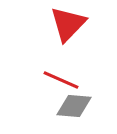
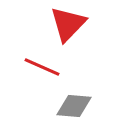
red line: moved 19 px left, 13 px up
